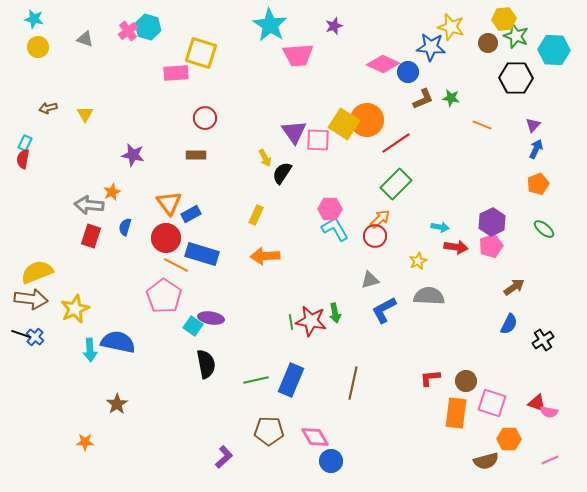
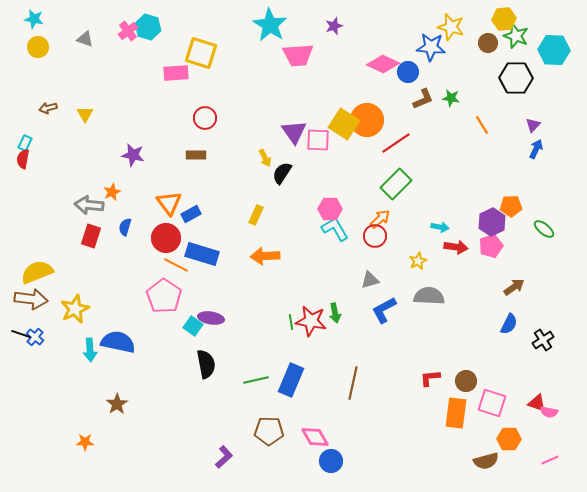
orange line at (482, 125): rotated 36 degrees clockwise
orange pentagon at (538, 184): moved 27 px left, 22 px down; rotated 20 degrees clockwise
